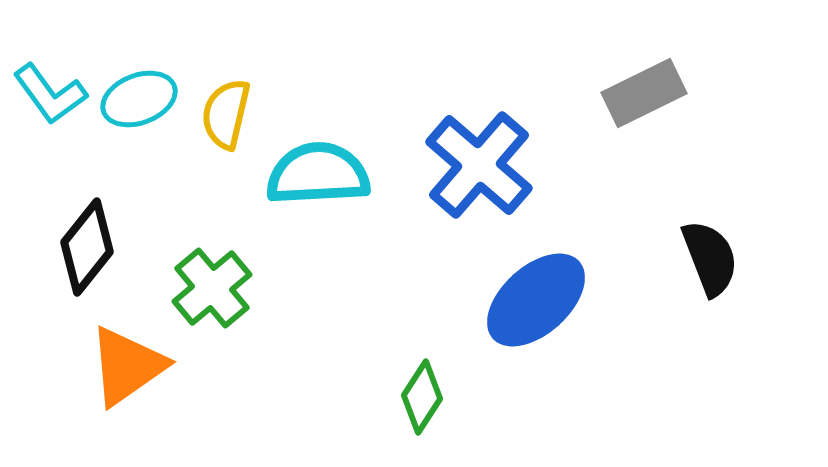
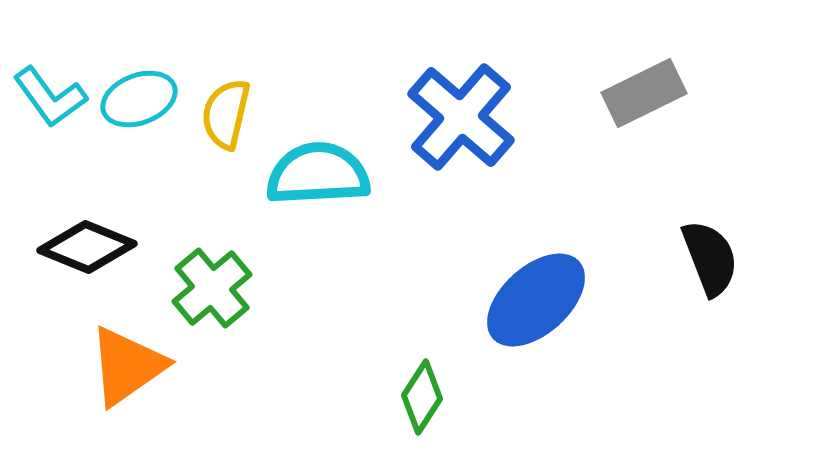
cyan L-shape: moved 3 px down
blue cross: moved 18 px left, 48 px up
black diamond: rotated 74 degrees clockwise
